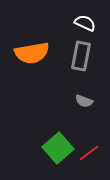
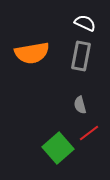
gray semicircle: moved 4 px left, 4 px down; rotated 54 degrees clockwise
red line: moved 20 px up
